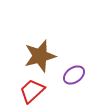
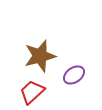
red trapezoid: moved 1 px down
